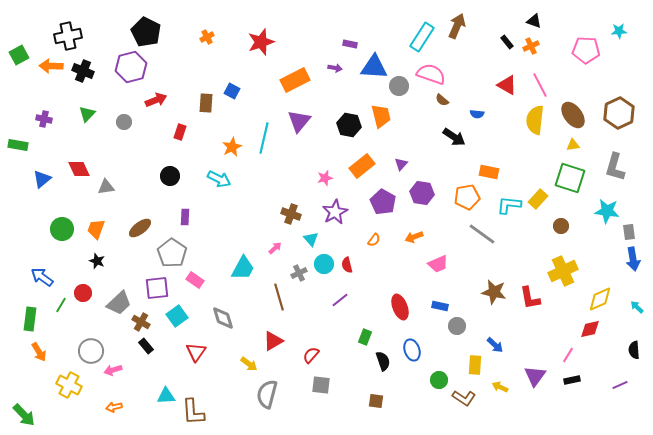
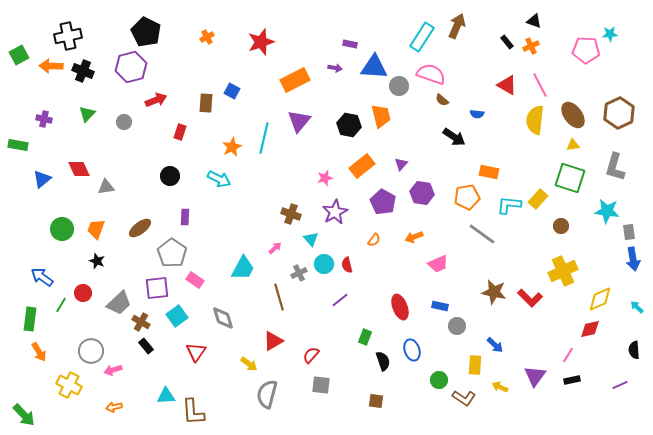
cyan star at (619, 31): moved 9 px left, 3 px down
red L-shape at (530, 298): rotated 35 degrees counterclockwise
